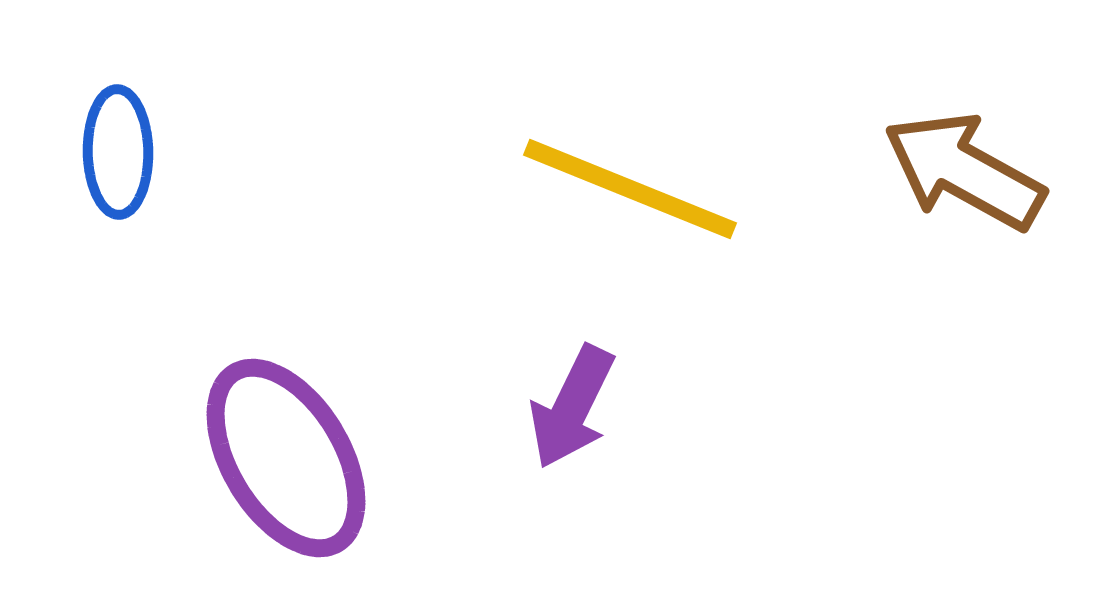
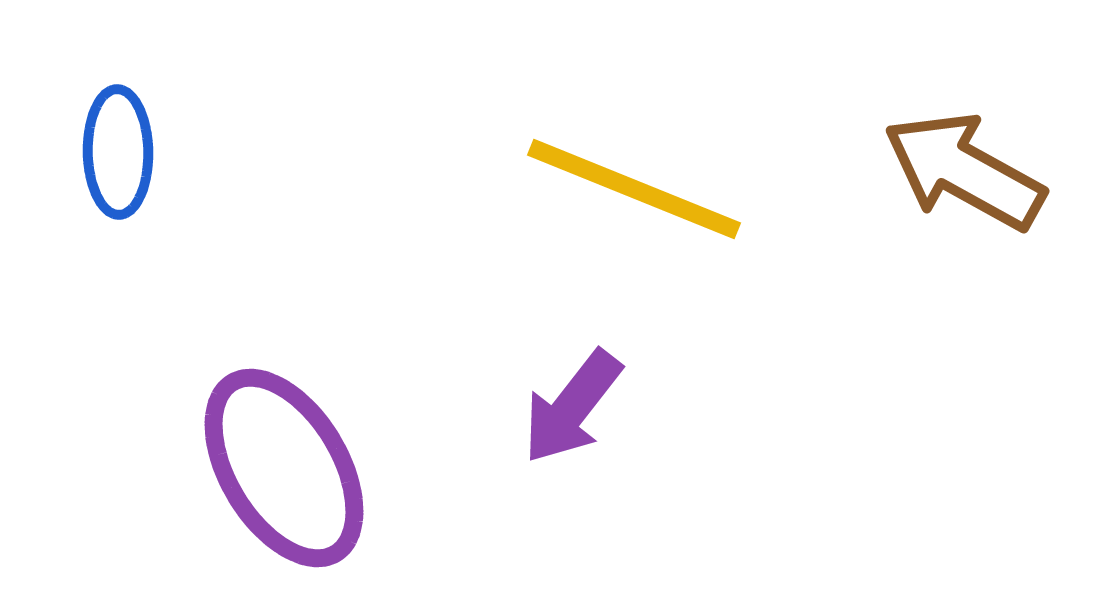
yellow line: moved 4 px right
purple arrow: rotated 12 degrees clockwise
purple ellipse: moved 2 px left, 10 px down
